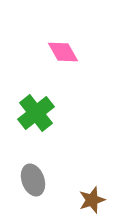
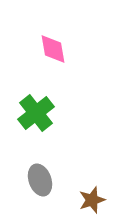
pink diamond: moved 10 px left, 3 px up; rotated 20 degrees clockwise
gray ellipse: moved 7 px right
